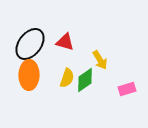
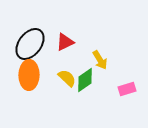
red triangle: rotated 42 degrees counterclockwise
yellow semicircle: rotated 66 degrees counterclockwise
